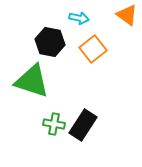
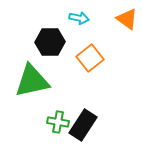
orange triangle: moved 4 px down
black hexagon: rotated 12 degrees counterclockwise
orange square: moved 3 px left, 9 px down
green triangle: rotated 30 degrees counterclockwise
green cross: moved 4 px right, 2 px up
